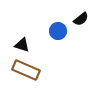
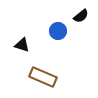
black semicircle: moved 3 px up
brown rectangle: moved 17 px right, 7 px down
